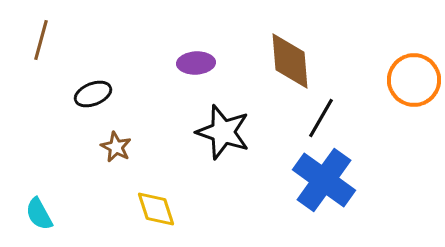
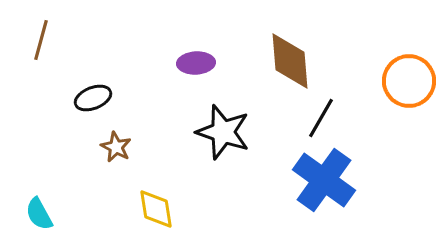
orange circle: moved 5 px left, 1 px down
black ellipse: moved 4 px down
yellow diamond: rotated 9 degrees clockwise
